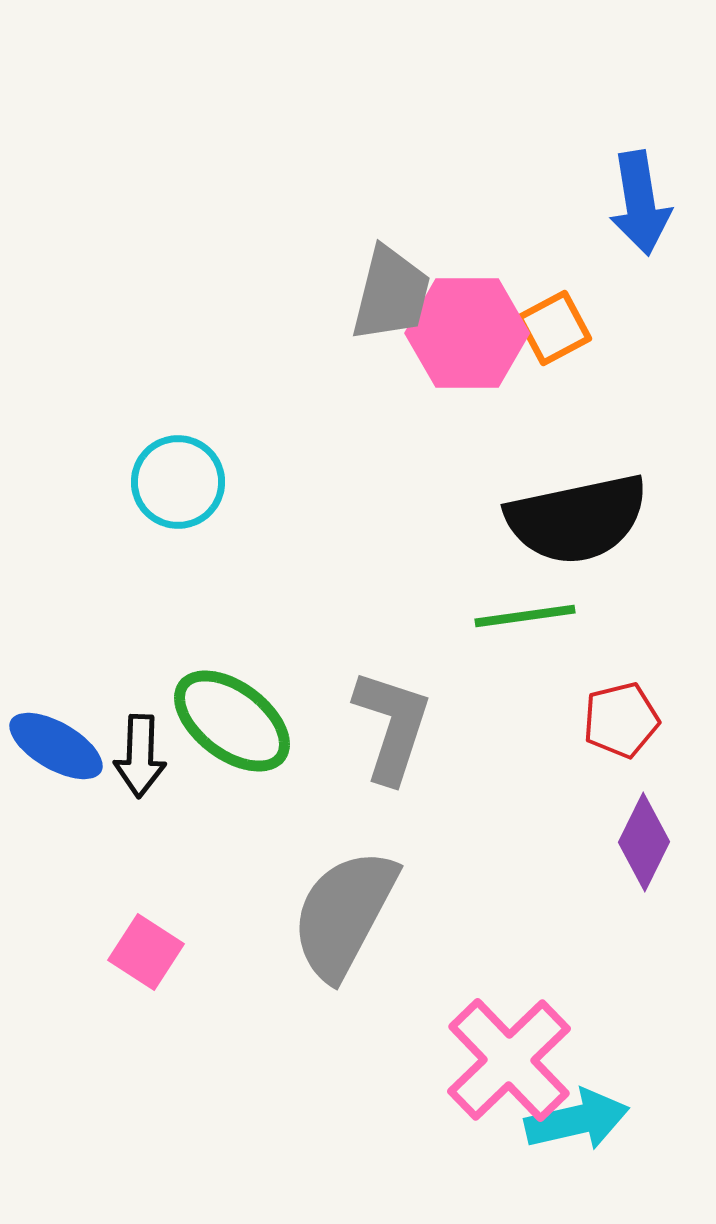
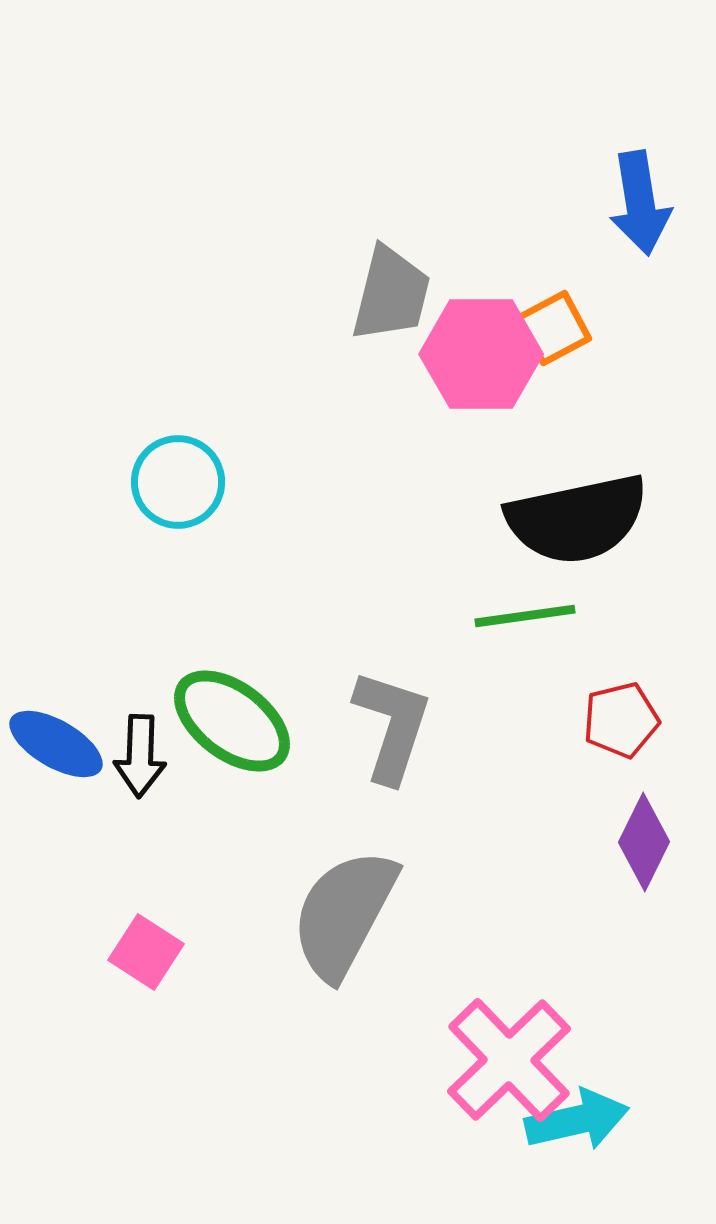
pink hexagon: moved 14 px right, 21 px down
blue ellipse: moved 2 px up
